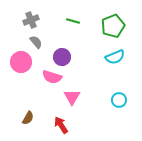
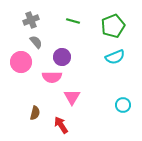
pink semicircle: rotated 18 degrees counterclockwise
cyan circle: moved 4 px right, 5 px down
brown semicircle: moved 7 px right, 5 px up; rotated 16 degrees counterclockwise
